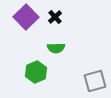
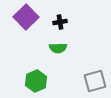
black cross: moved 5 px right, 5 px down; rotated 32 degrees clockwise
green semicircle: moved 2 px right
green hexagon: moved 9 px down
